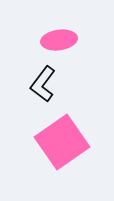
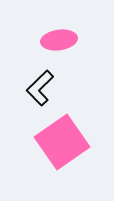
black L-shape: moved 3 px left, 4 px down; rotated 9 degrees clockwise
